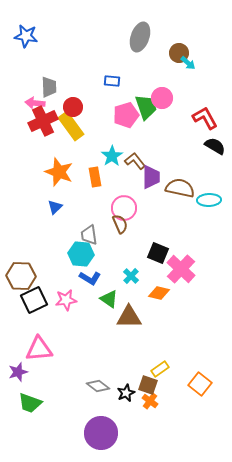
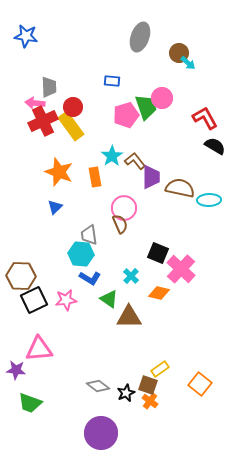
purple star at (18, 372): moved 2 px left, 2 px up; rotated 24 degrees clockwise
